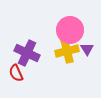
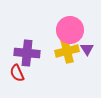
purple cross: rotated 20 degrees counterclockwise
red semicircle: moved 1 px right
